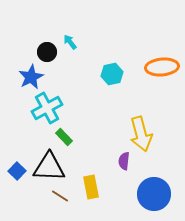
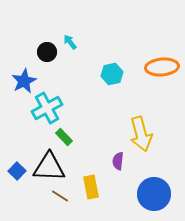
blue star: moved 7 px left, 4 px down
purple semicircle: moved 6 px left
